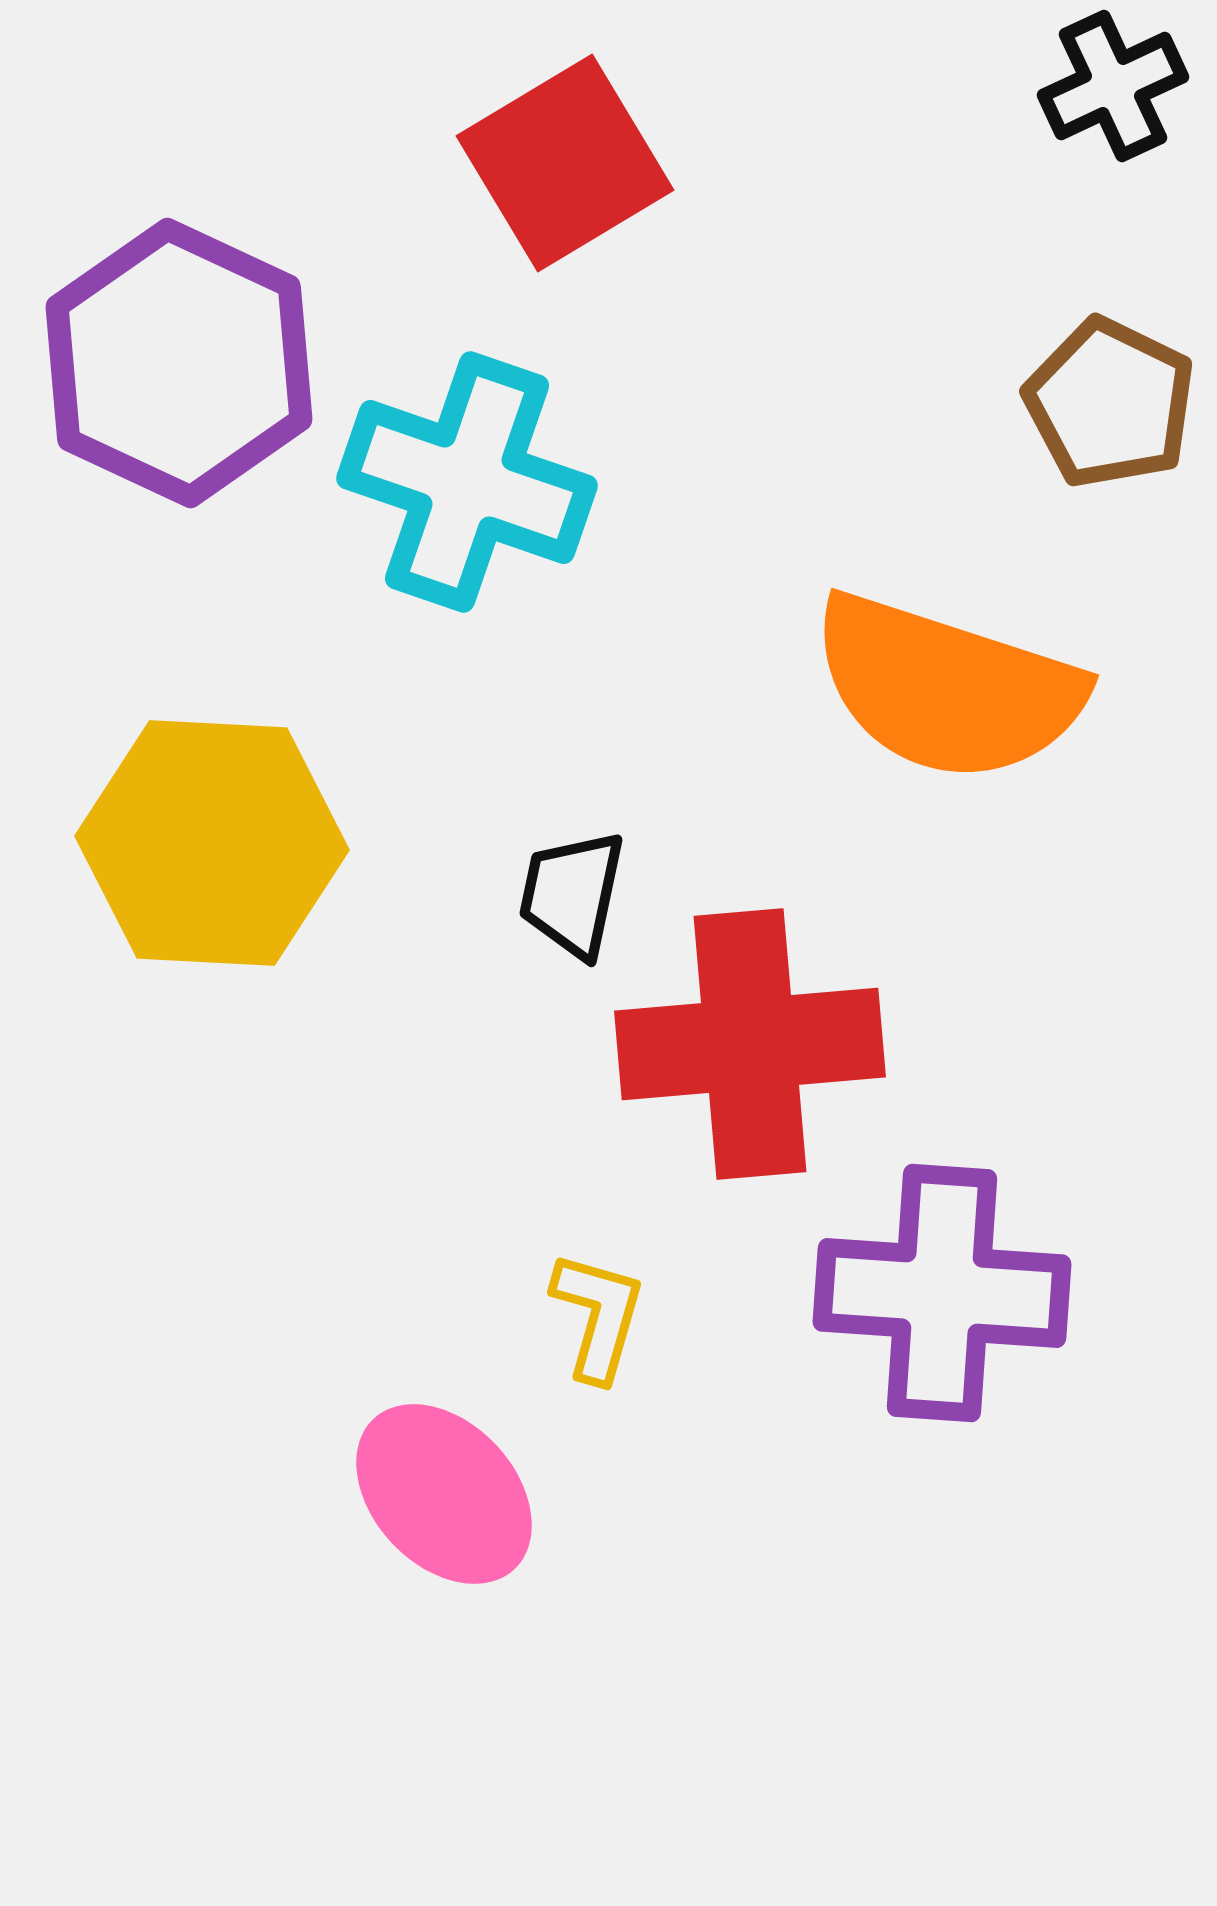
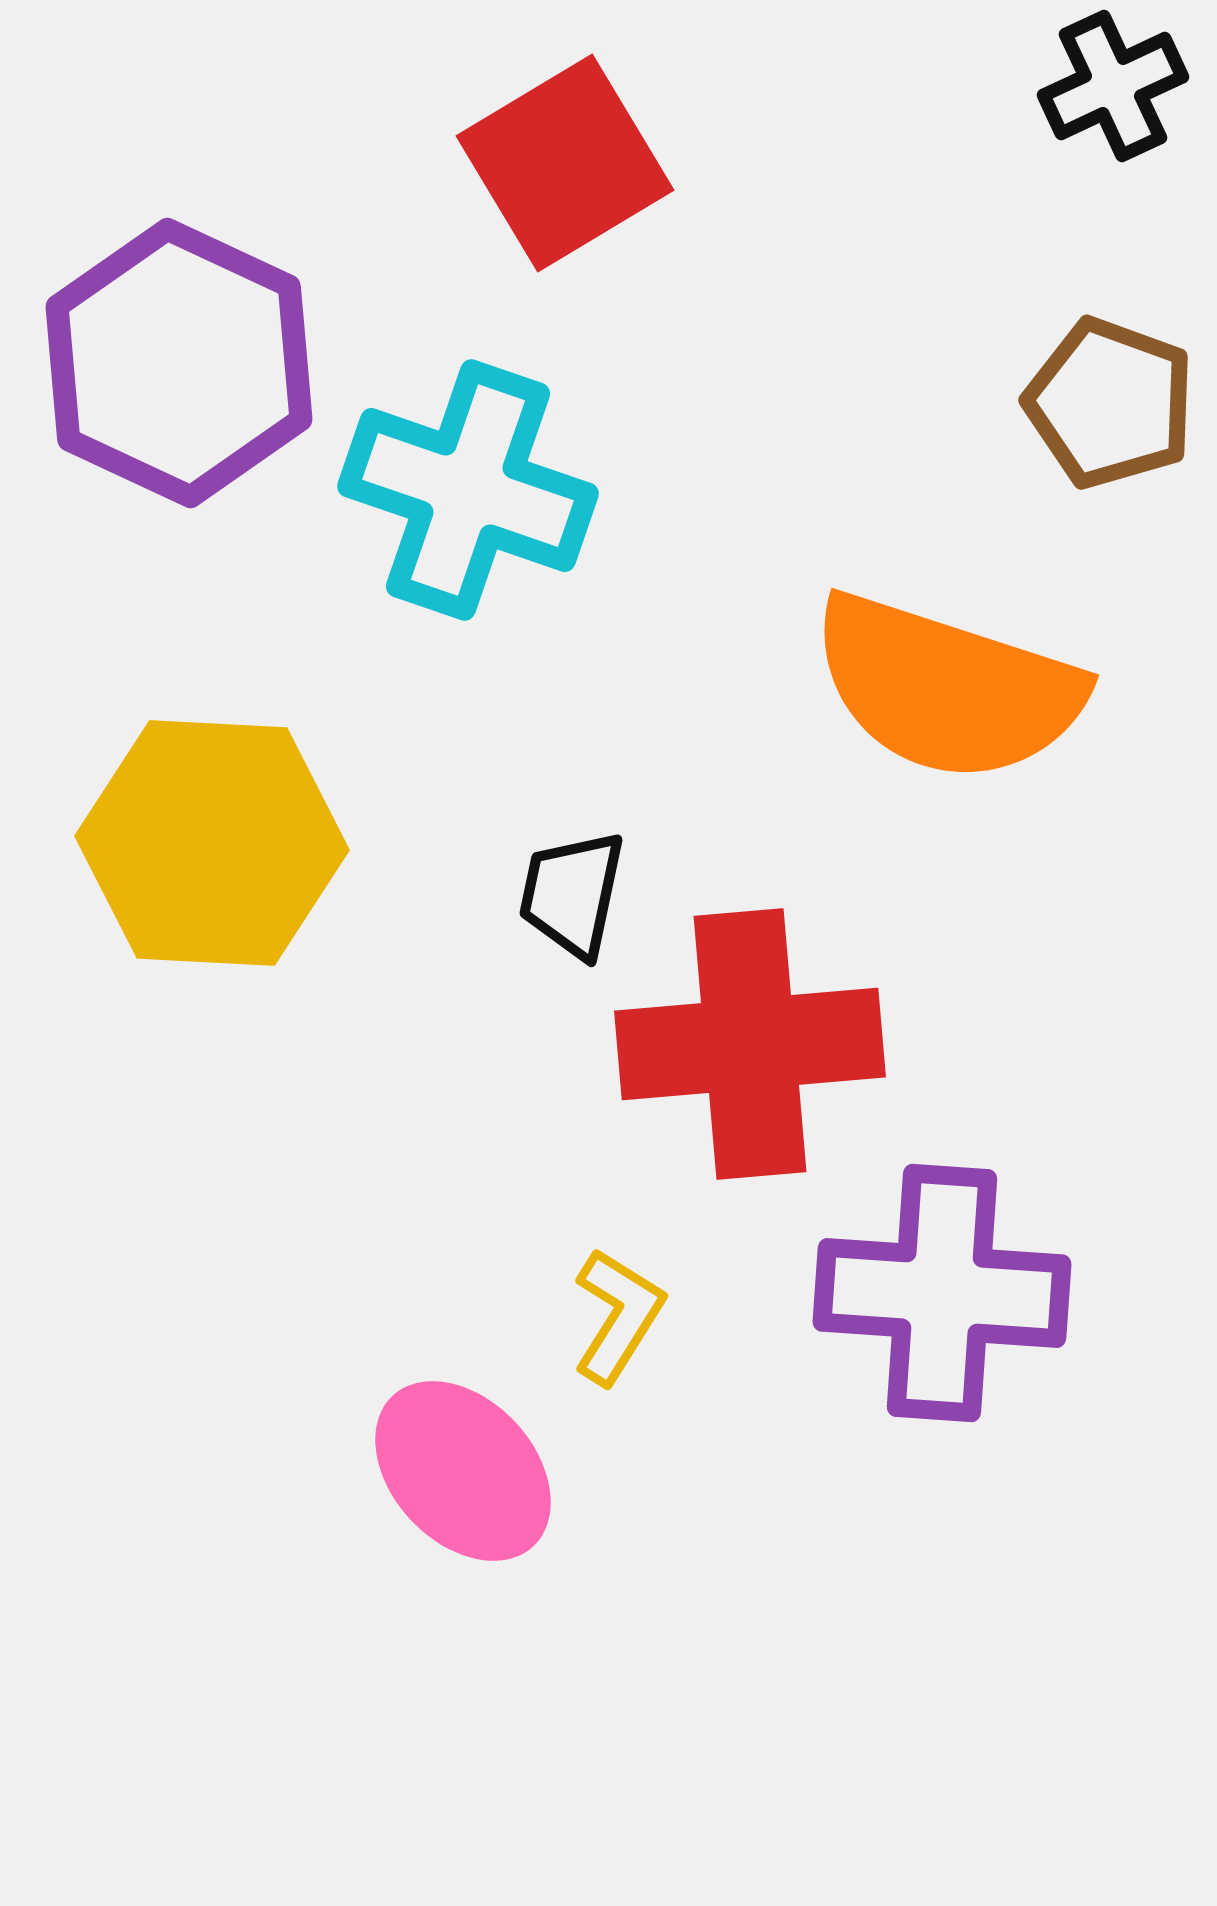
brown pentagon: rotated 6 degrees counterclockwise
cyan cross: moved 1 px right, 8 px down
yellow L-shape: moved 20 px right; rotated 16 degrees clockwise
pink ellipse: moved 19 px right, 23 px up
